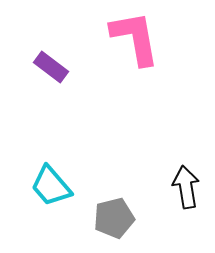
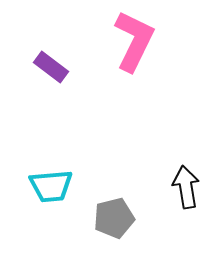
pink L-shape: moved 1 px left, 3 px down; rotated 36 degrees clockwise
cyan trapezoid: rotated 54 degrees counterclockwise
